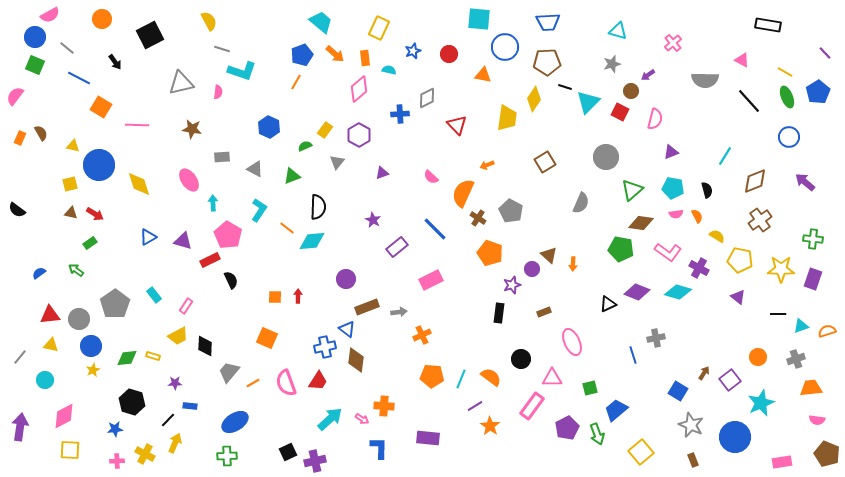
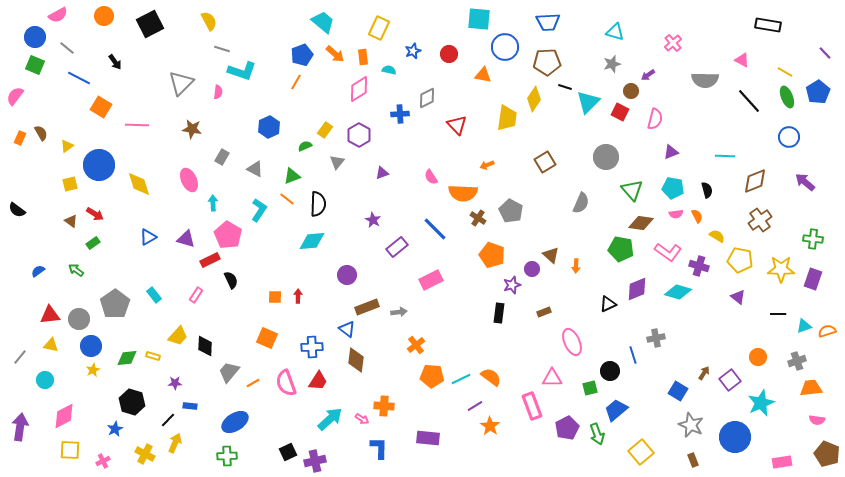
pink semicircle at (50, 15): moved 8 px right
orange circle at (102, 19): moved 2 px right, 3 px up
cyan trapezoid at (321, 22): moved 2 px right
cyan triangle at (618, 31): moved 3 px left, 1 px down
black square at (150, 35): moved 11 px up
orange rectangle at (365, 58): moved 2 px left, 1 px up
gray triangle at (181, 83): rotated 32 degrees counterclockwise
pink diamond at (359, 89): rotated 8 degrees clockwise
blue hexagon at (269, 127): rotated 10 degrees clockwise
yellow triangle at (73, 146): moved 6 px left; rotated 48 degrees counterclockwise
cyan line at (725, 156): rotated 60 degrees clockwise
gray rectangle at (222, 157): rotated 56 degrees counterclockwise
pink semicircle at (431, 177): rotated 14 degrees clockwise
pink ellipse at (189, 180): rotated 10 degrees clockwise
green triangle at (632, 190): rotated 30 degrees counterclockwise
orange semicircle at (463, 193): rotated 112 degrees counterclockwise
black semicircle at (318, 207): moved 3 px up
brown triangle at (71, 213): moved 8 px down; rotated 24 degrees clockwise
orange line at (287, 228): moved 29 px up
purple triangle at (183, 241): moved 3 px right, 2 px up
green rectangle at (90, 243): moved 3 px right
orange pentagon at (490, 253): moved 2 px right, 2 px down
brown triangle at (549, 255): moved 2 px right
orange arrow at (573, 264): moved 3 px right, 2 px down
purple cross at (699, 268): moved 2 px up; rotated 12 degrees counterclockwise
blue semicircle at (39, 273): moved 1 px left, 2 px up
purple circle at (346, 279): moved 1 px right, 4 px up
purple diamond at (637, 292): moved 3 px up; rotated 45 degrees counterclockwise
pink rectangle at (186, 306): moved 10 px right, 11 px up
cyan triangle at (801, 326): moved 3 px right
orange cross at (422, 335): moved 6 px left, 10 px down; rotated 12 degrees counterclockwise
yellow trapezoid at (178, 336): rotated 20 degrees counterclockwise
blue cross at (325, 347): moved 13 px left; rotated 10 degrees clockwise
black circle at (521, 359): moved 89 px right, 12 px down
gray cross at (796, 359): moved 1 px right, 2 px down
cyan line at (461, 379): rotated 42 degrees clockwise
pink rectangle at (532, 406): rotated 56 degrees counterclockwise
blue star at (115, 429): rotated 21 degrees counterclockwise
pink cross at (117, 461): moved 14 px left; rotated 24 degrees counterclockwise
